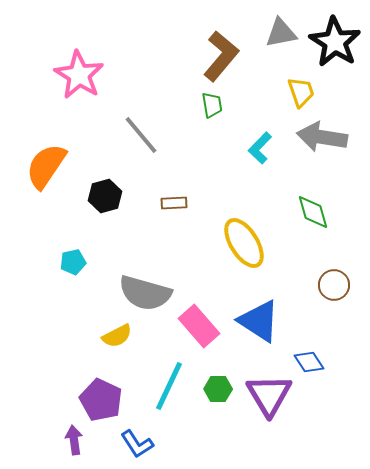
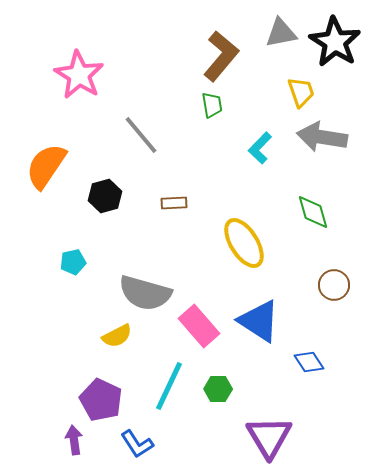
purple triangle: moved 42 px down
